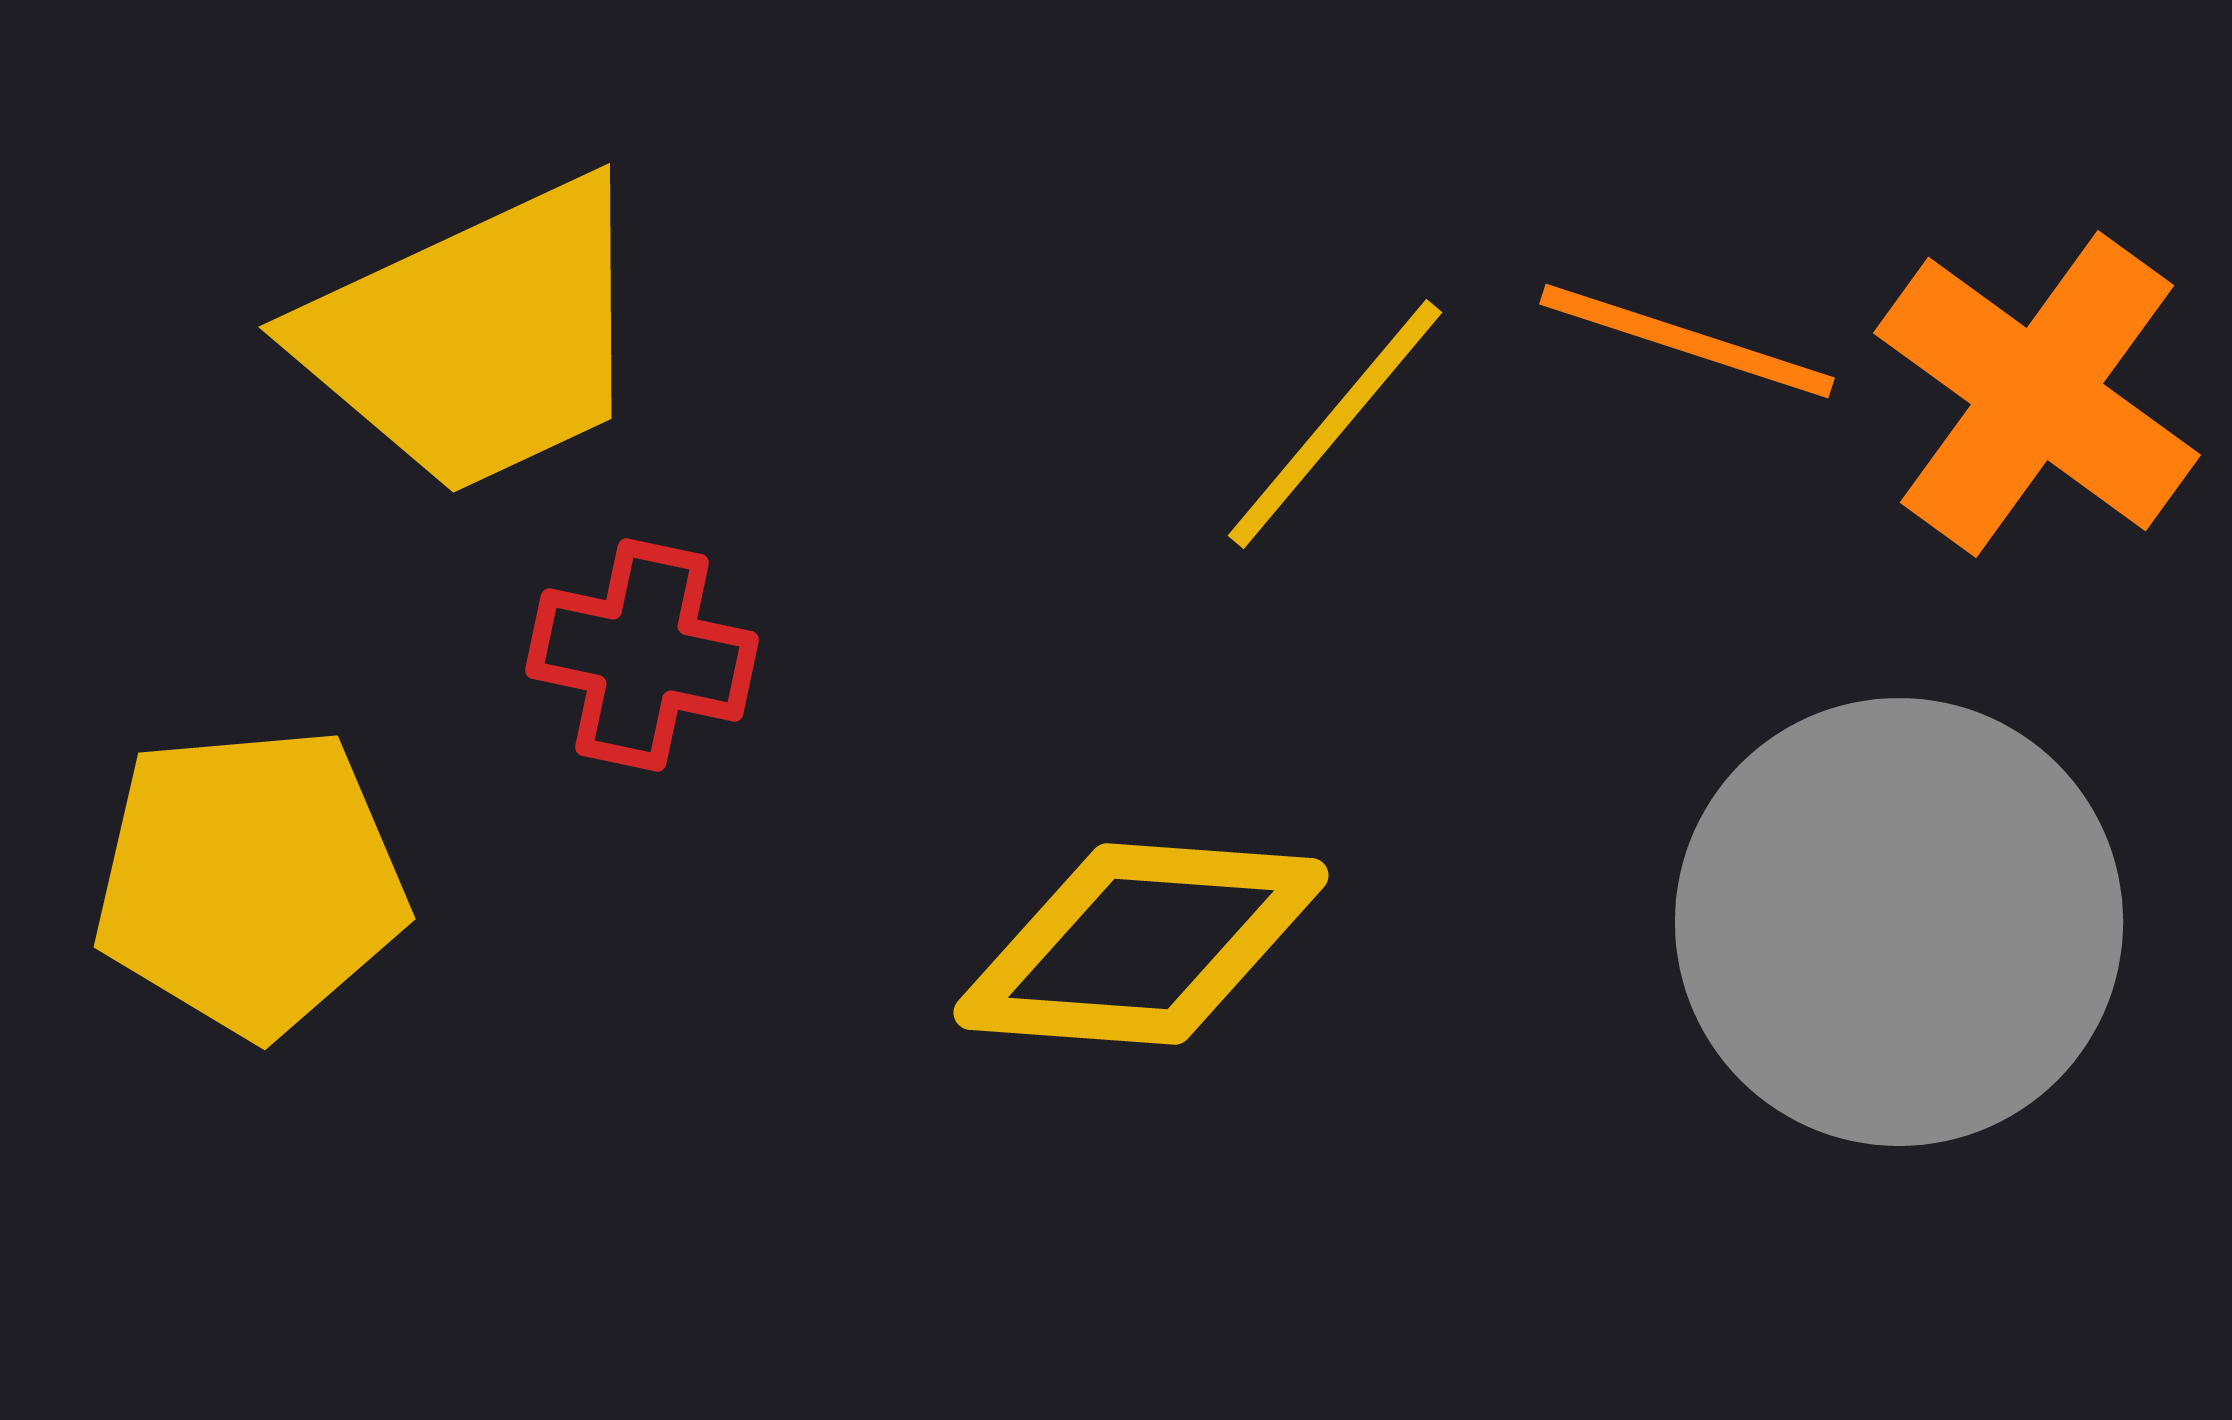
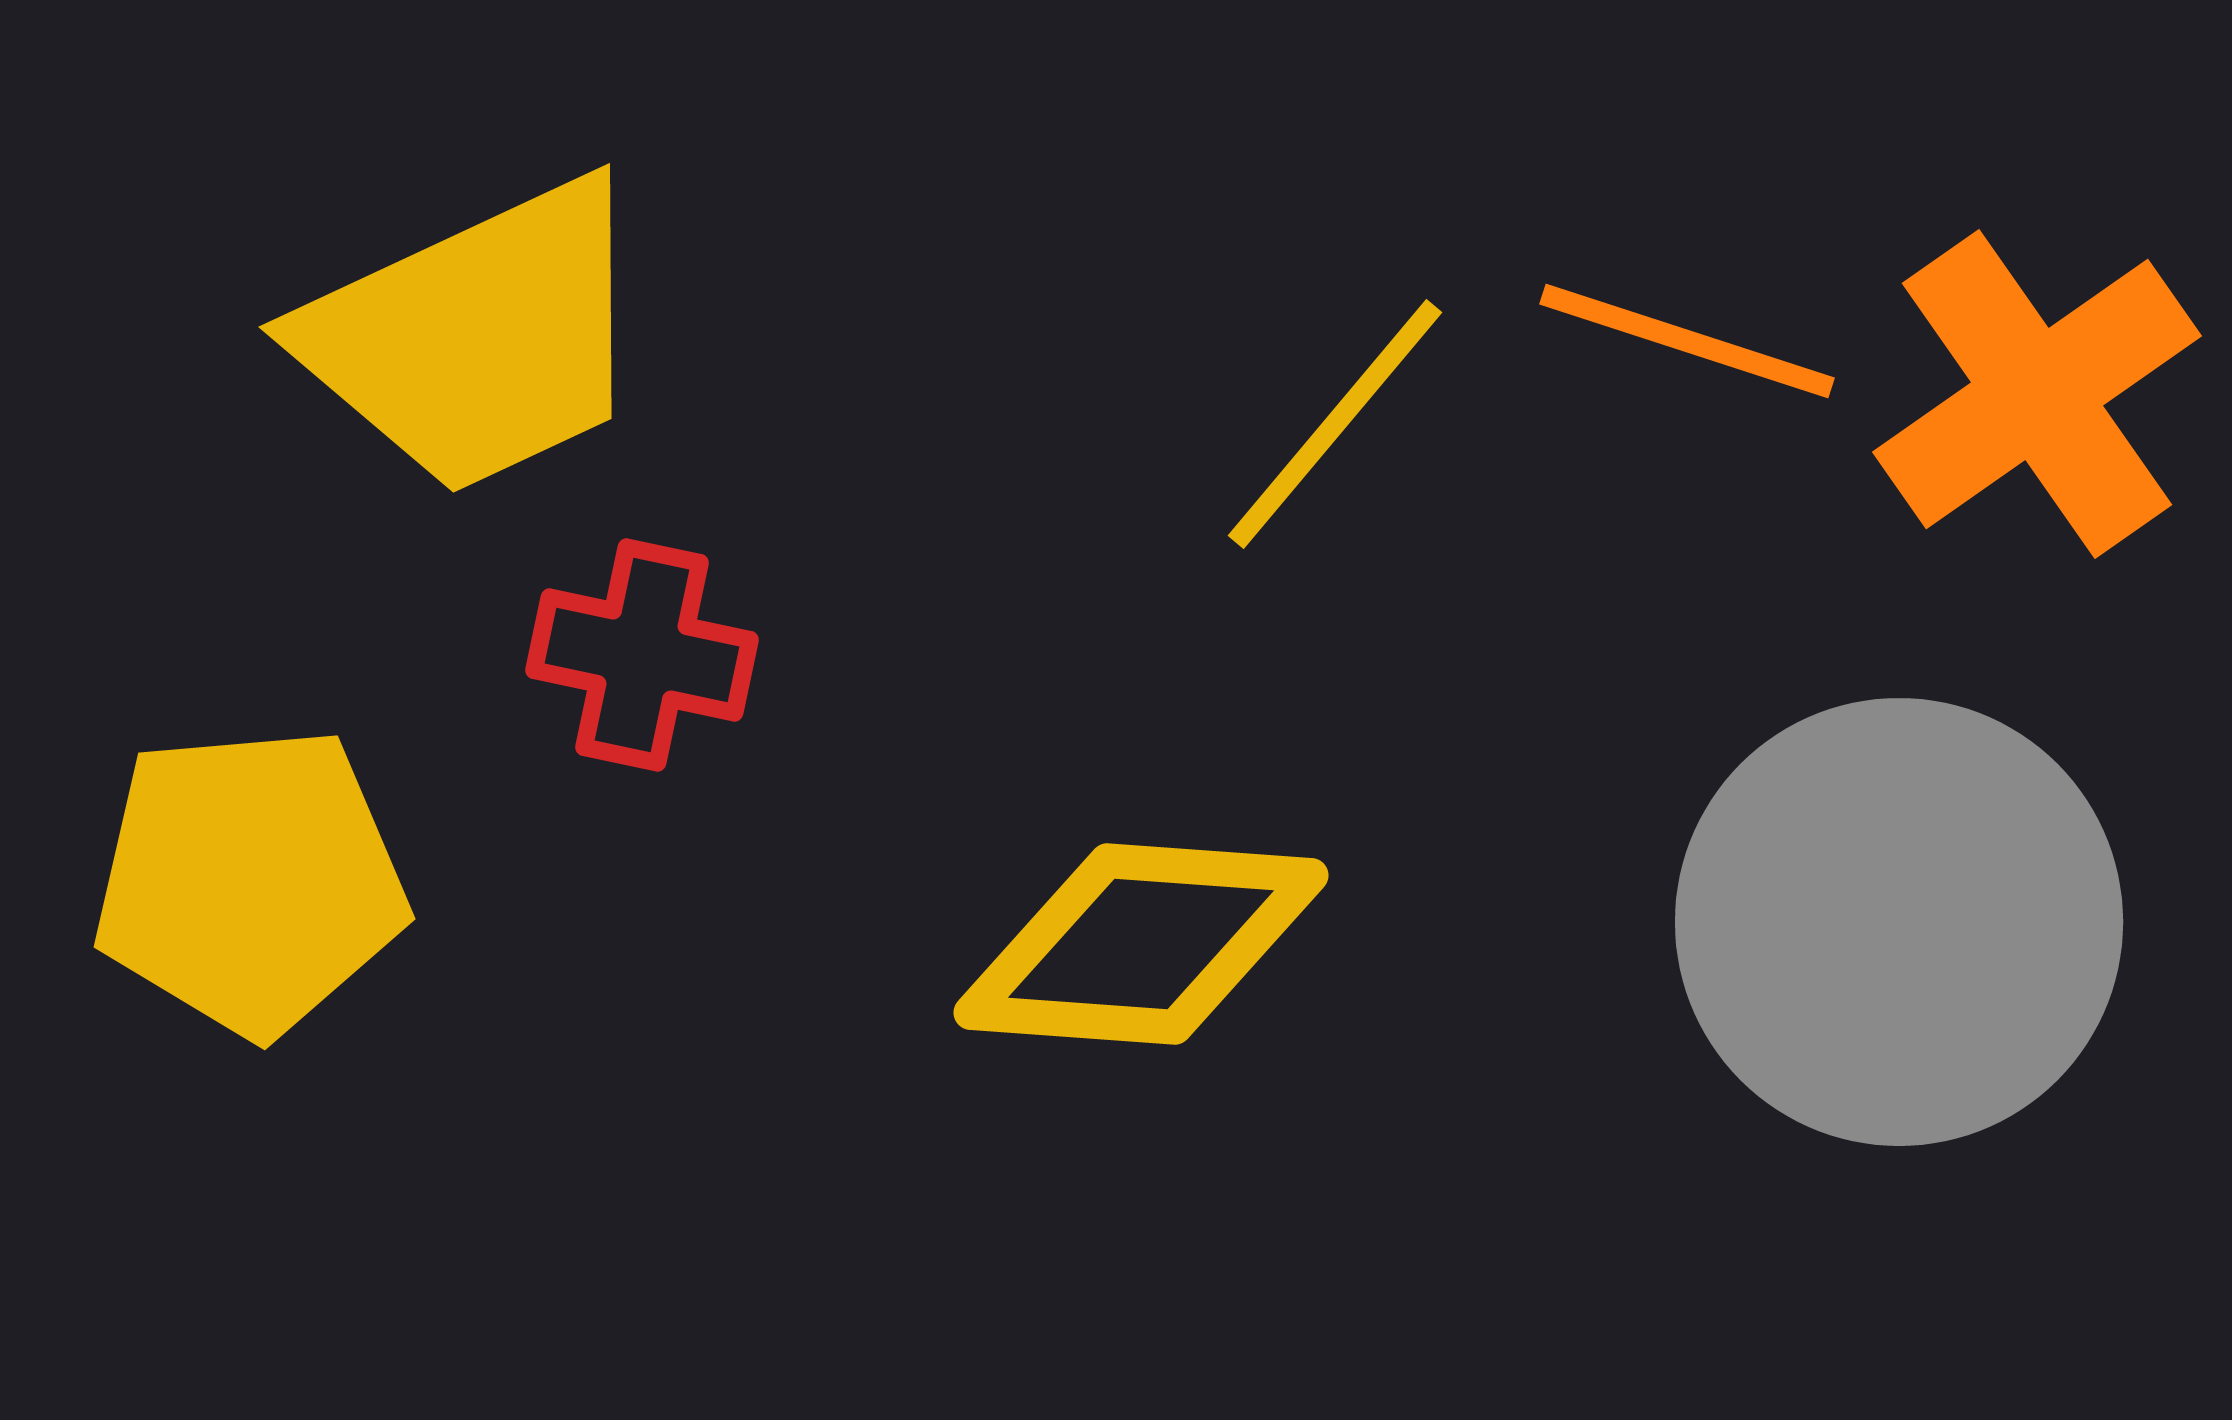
orange cross: rotated 19 degrees clockwise
